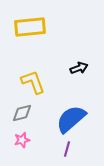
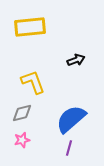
black arrow: moved 3 px left, 8 px up
purple line: moved 2 px right, 1 px up
